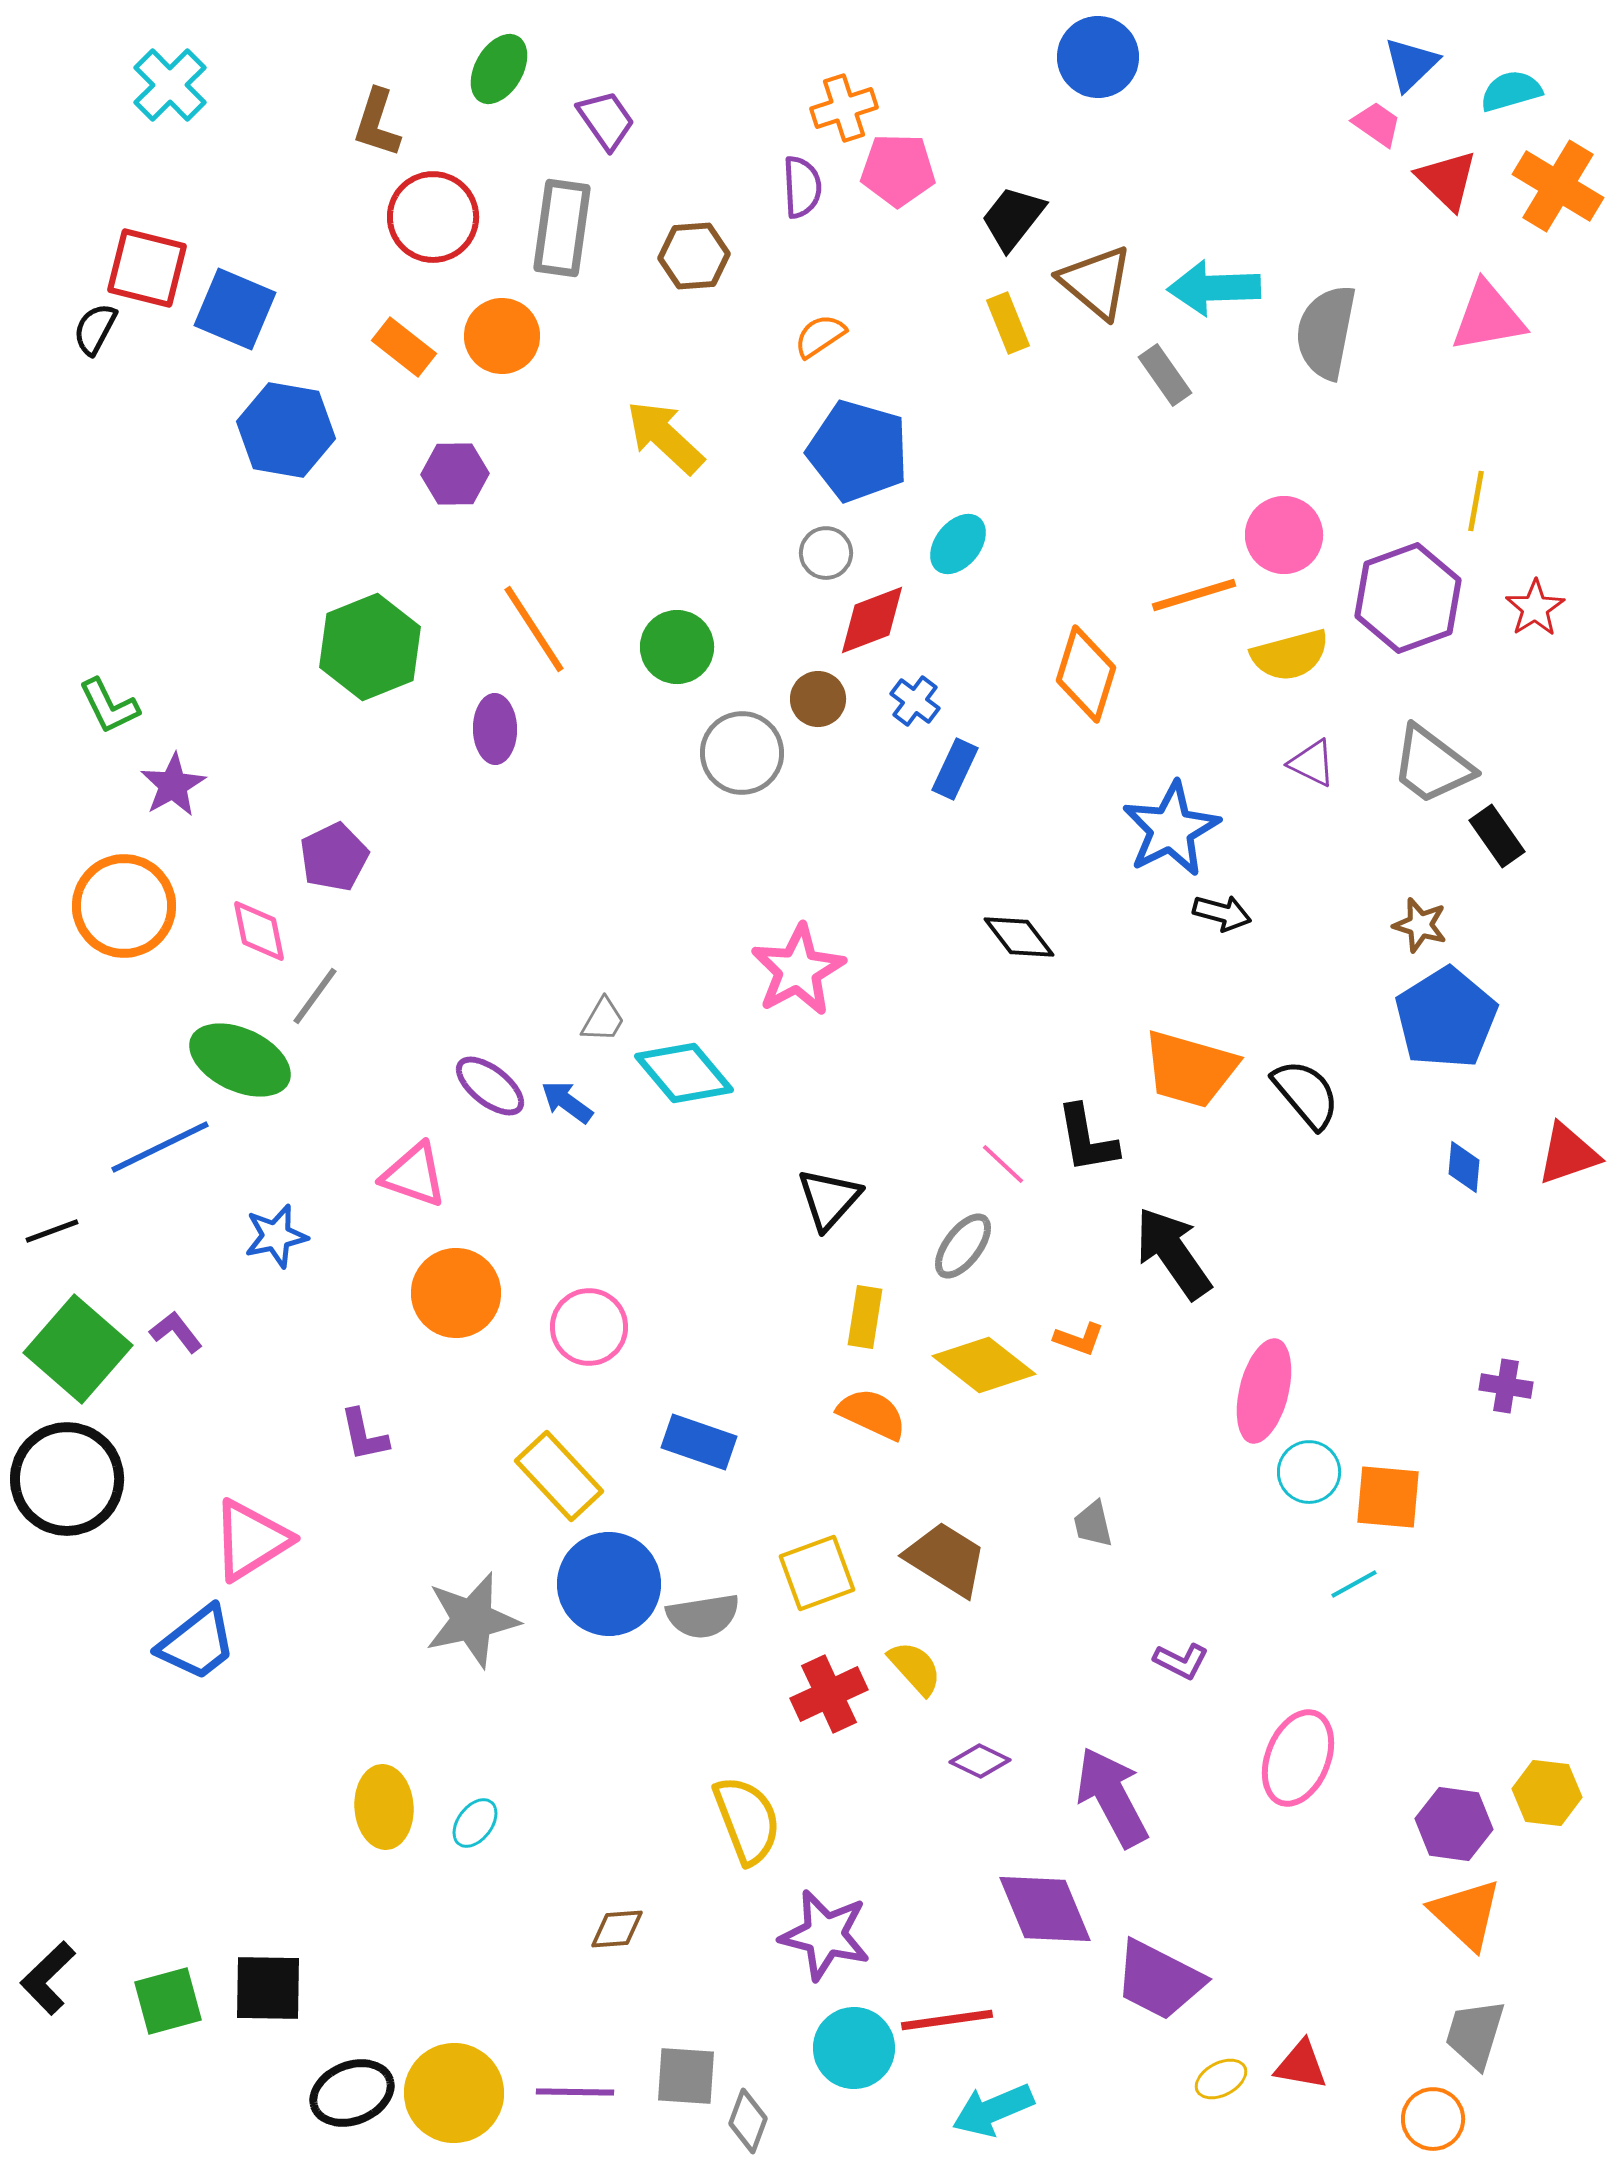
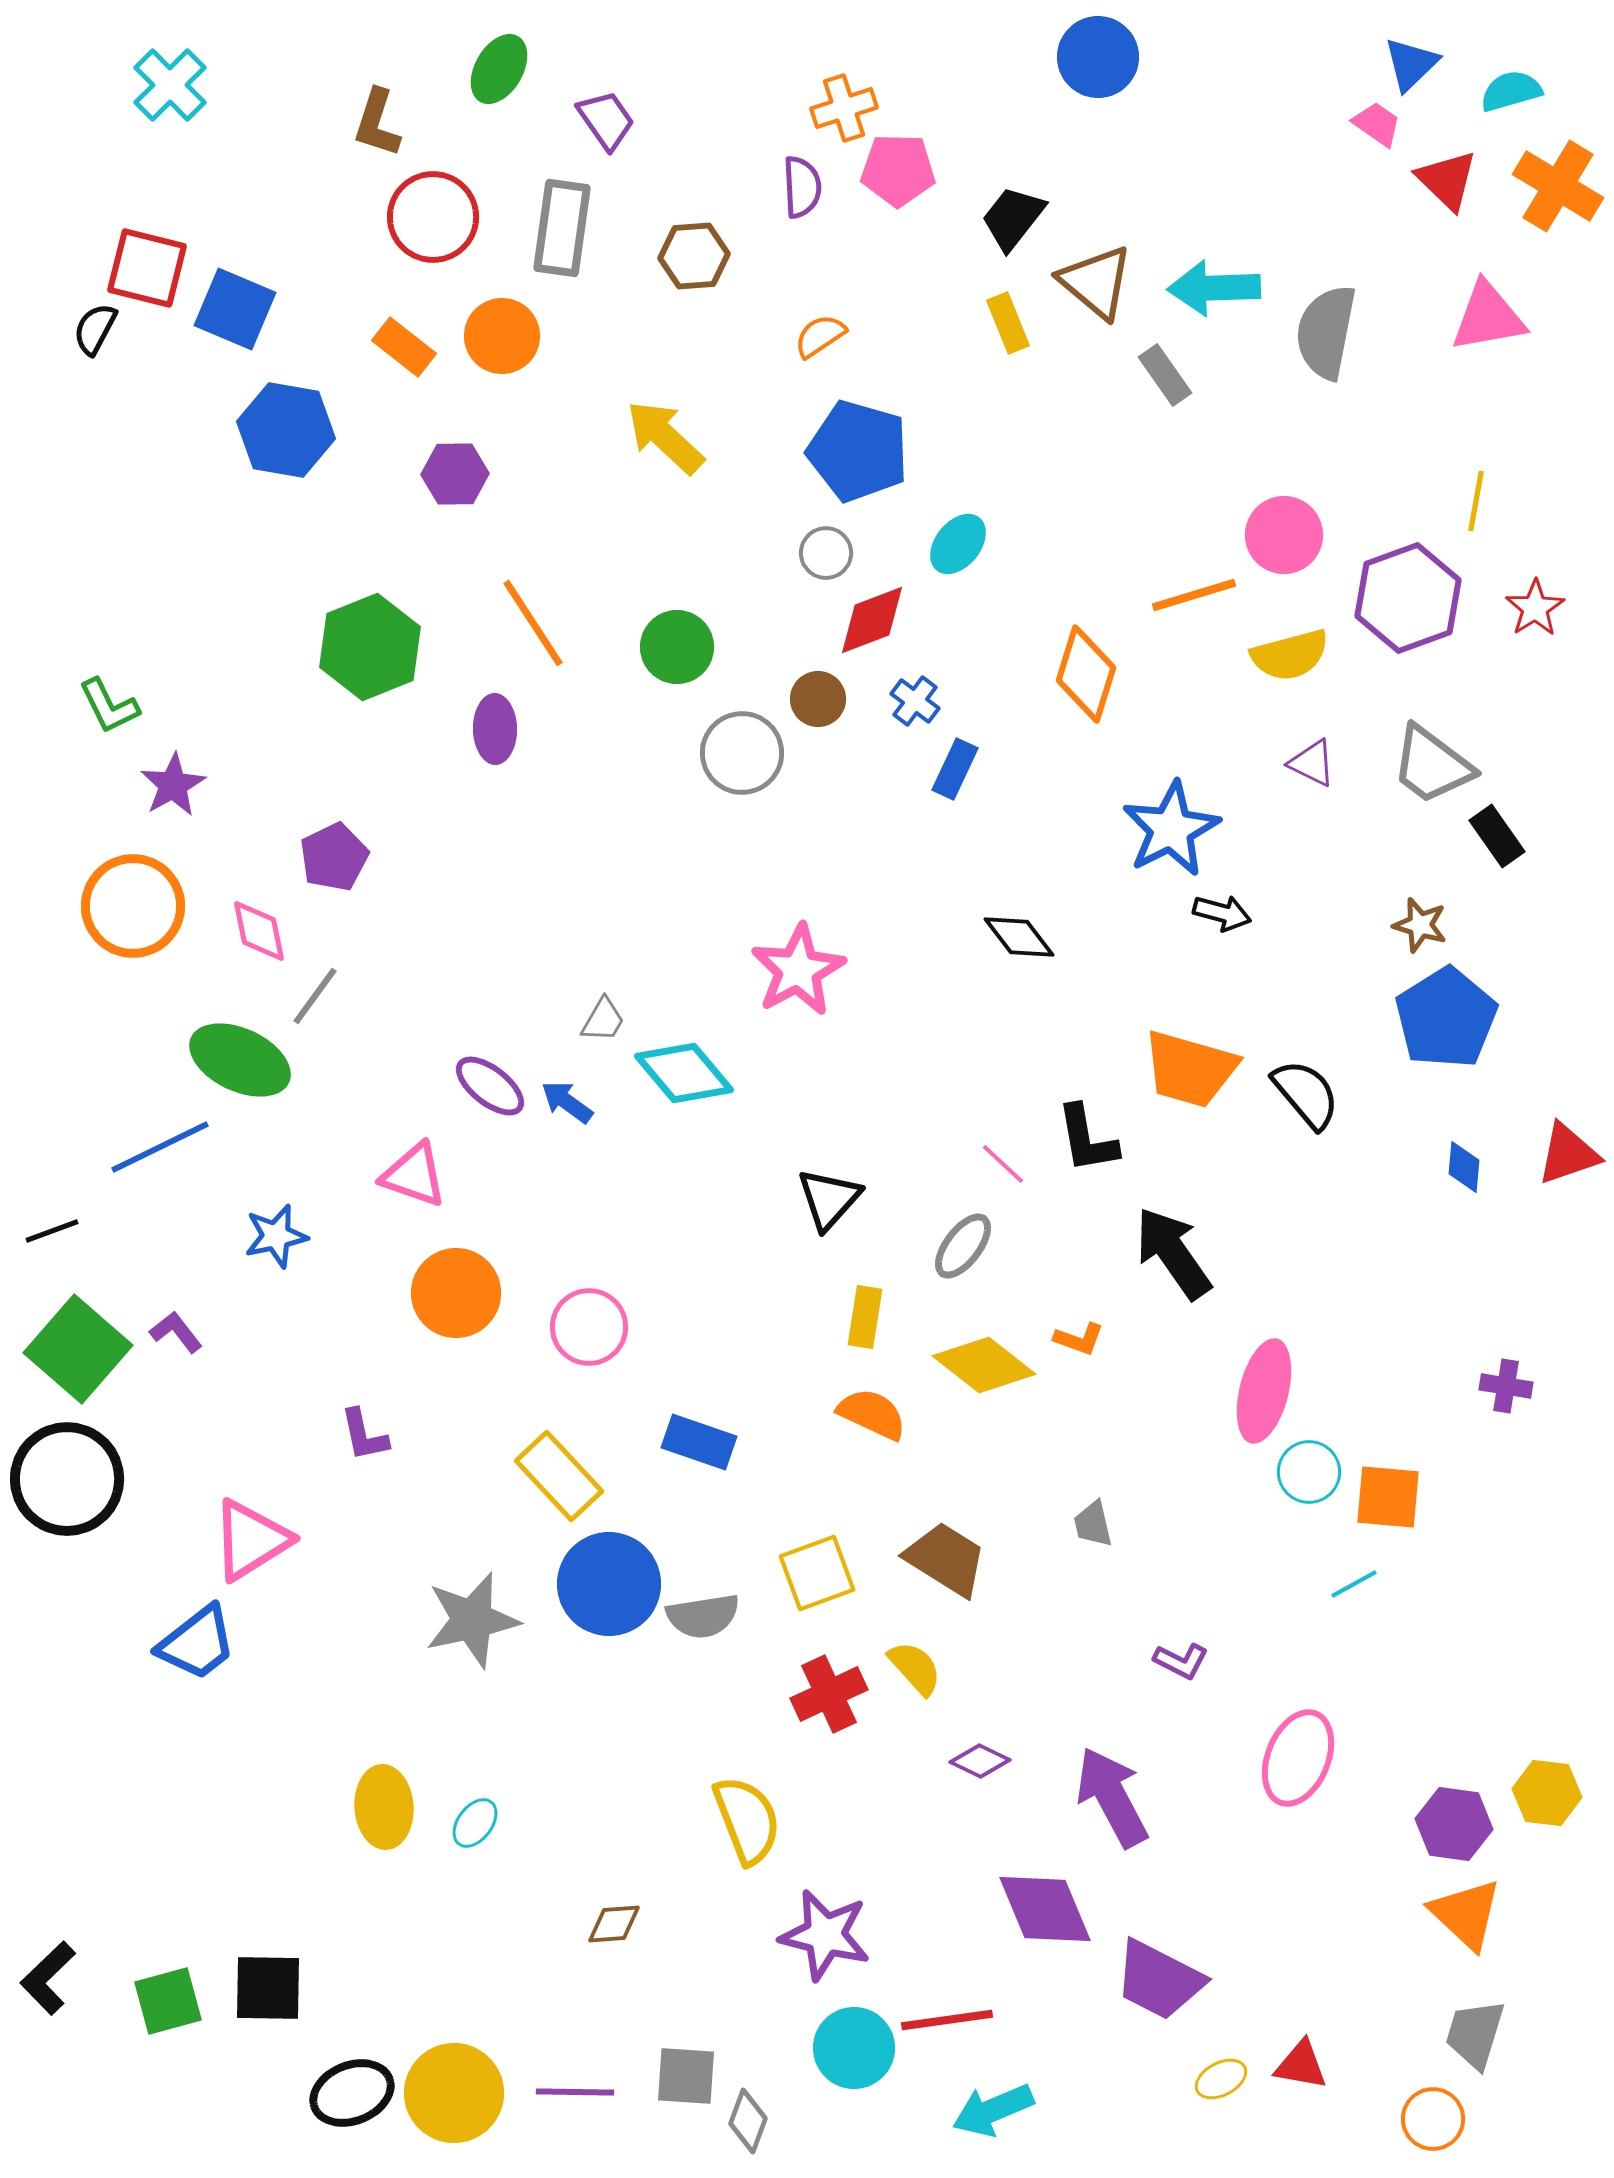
orange line at (534, 629): moved 1 px left, 6 px up
orange circle at (124, 906): moved 9 px right
brown diamond at (617, 1929): moved 3 px left, 5 px up
